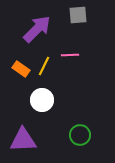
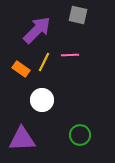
gray square: rotated 18 degrees clockwise
purple arrow: moved 1 px down
yellow line: moved 4 px up
purple triangle: moved 1 px left, 1 px up
